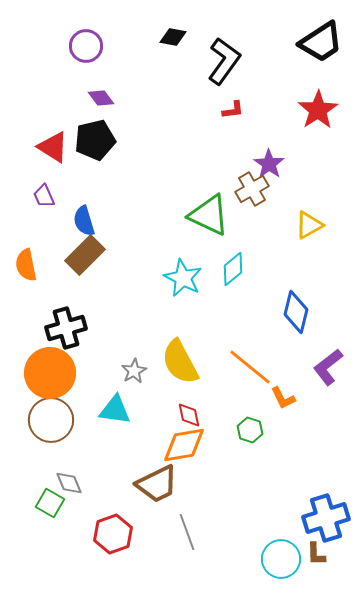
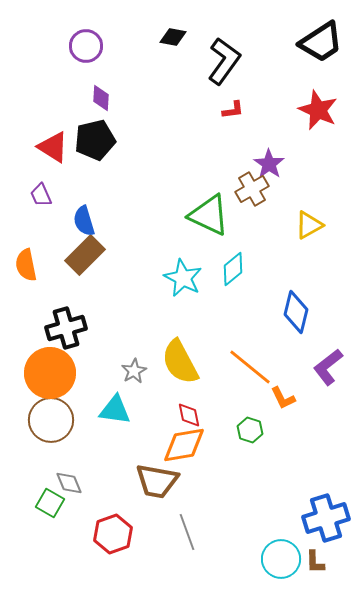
purple diamond: rotated 40 degrees clockwise
red star: rotated 15 degrees counterclockwise
purple trapezoid: moved 3 px left, 1 px up
brown trapezoid: moved 3 px up; rotated 36 degrees clockwise
brown L-shape: moved 1 px left, 8 px down
